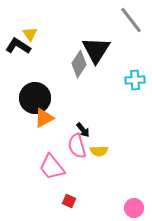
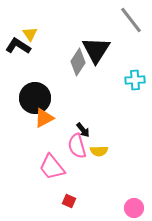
gray diamond: moved 1 px left, 2 px up
